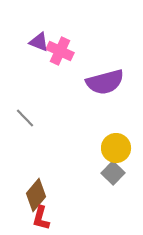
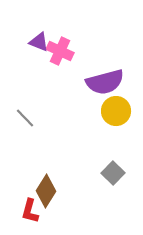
yellow circle: moved 37 px up
brown diamond: moved 10 px right, 4 px up; rotated 8 degrees counterclockwise
red L-shape: moved 11 px left, 7 px up
